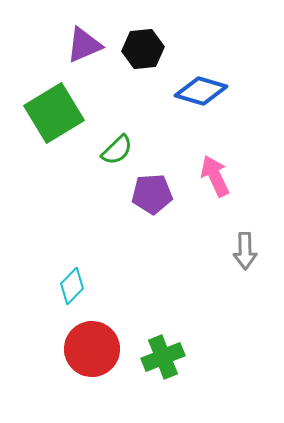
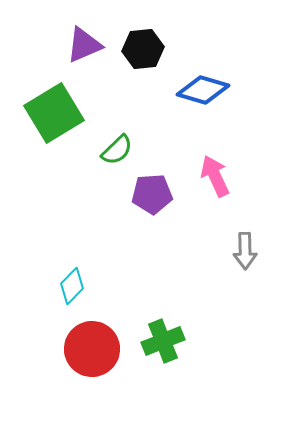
blue diamond: moved 2 px right, 1 px up
green cross: moved 16 px up
